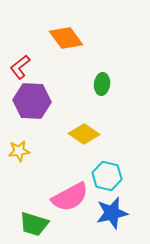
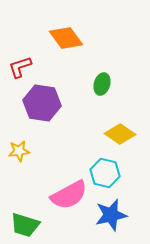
red L-shape: rotated 20 degrees clockwise
green ellipse: rotated 10 degrees clockwise
purple hexagon: moved 10 px right, 2 px down; rotated 6 degrees clockwise
yellow diamond: moved 36 px right
cyan hexagon: moved 2 px left, 3 px up
pink semicircle: moved 1 px left, 2 px up
blue star: moved 1 px left, 2 px down
green trapezoid: moved 9 px left, 1 px down
